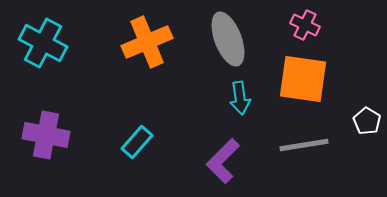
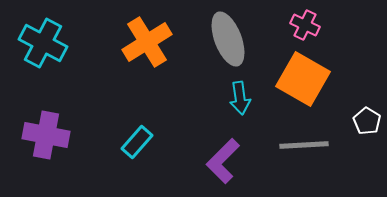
orange cross: rotated 9 degrees counterclockwise
orange square: rotated 22 degrees clockwise
gray line: rotated 6 degrees clockwise
